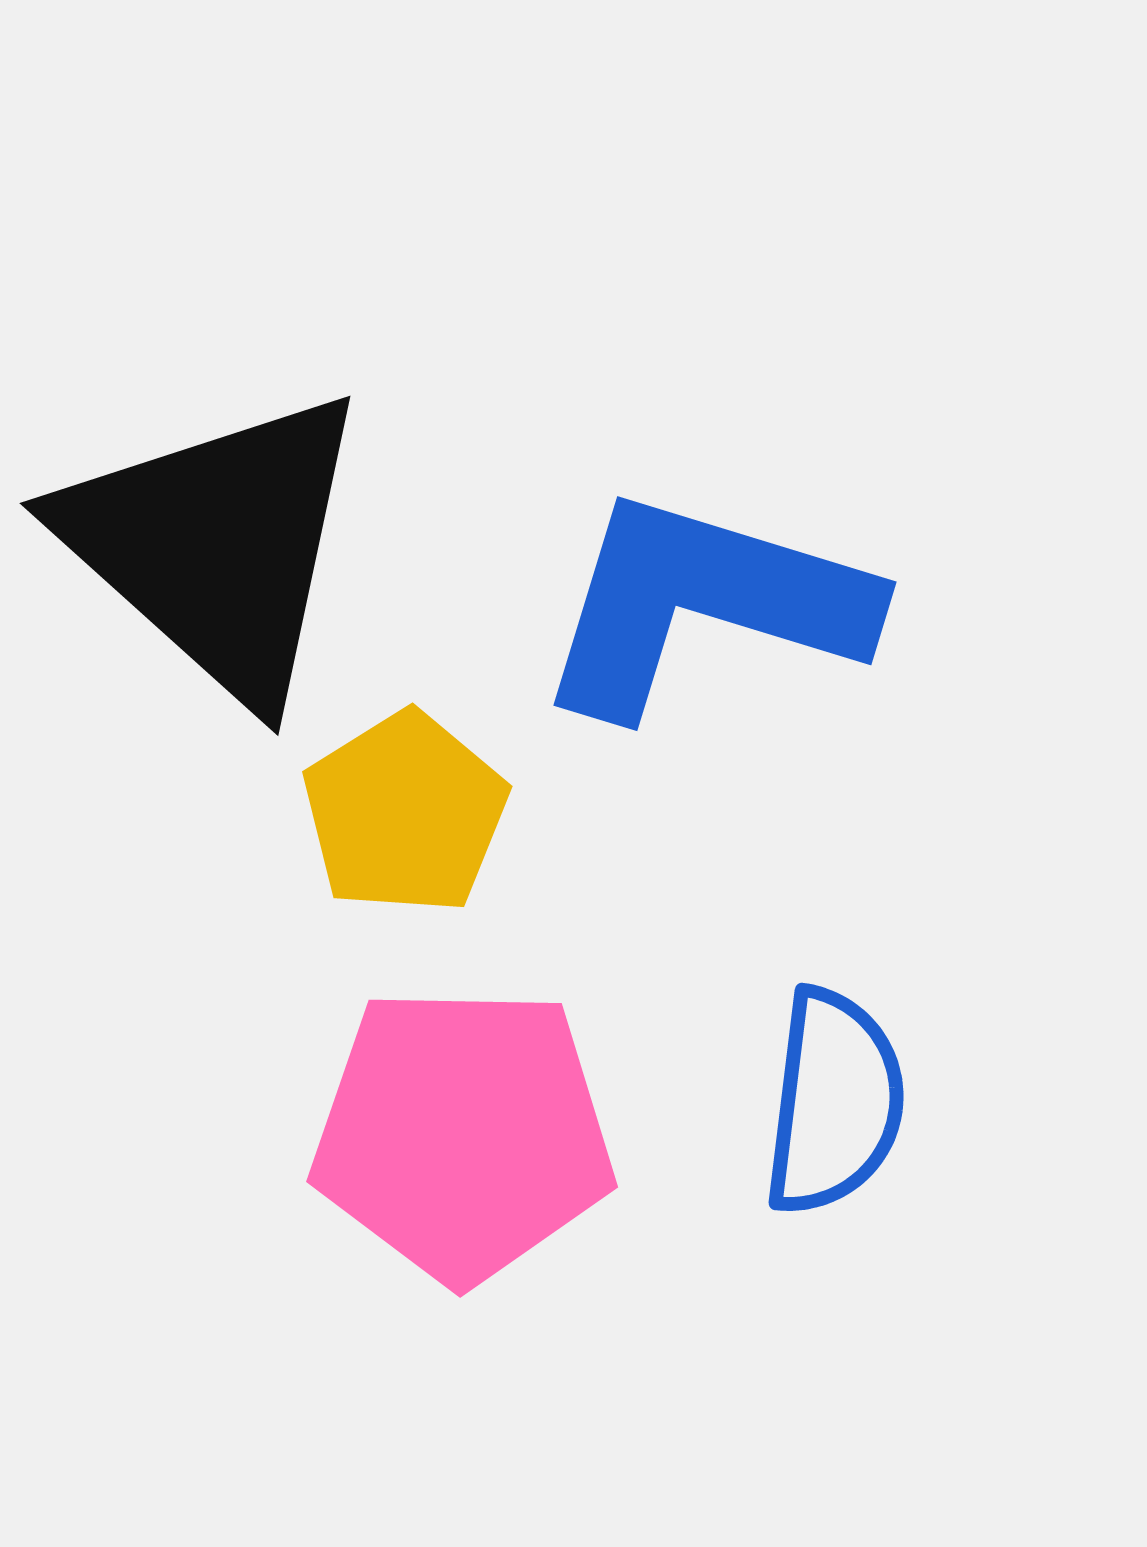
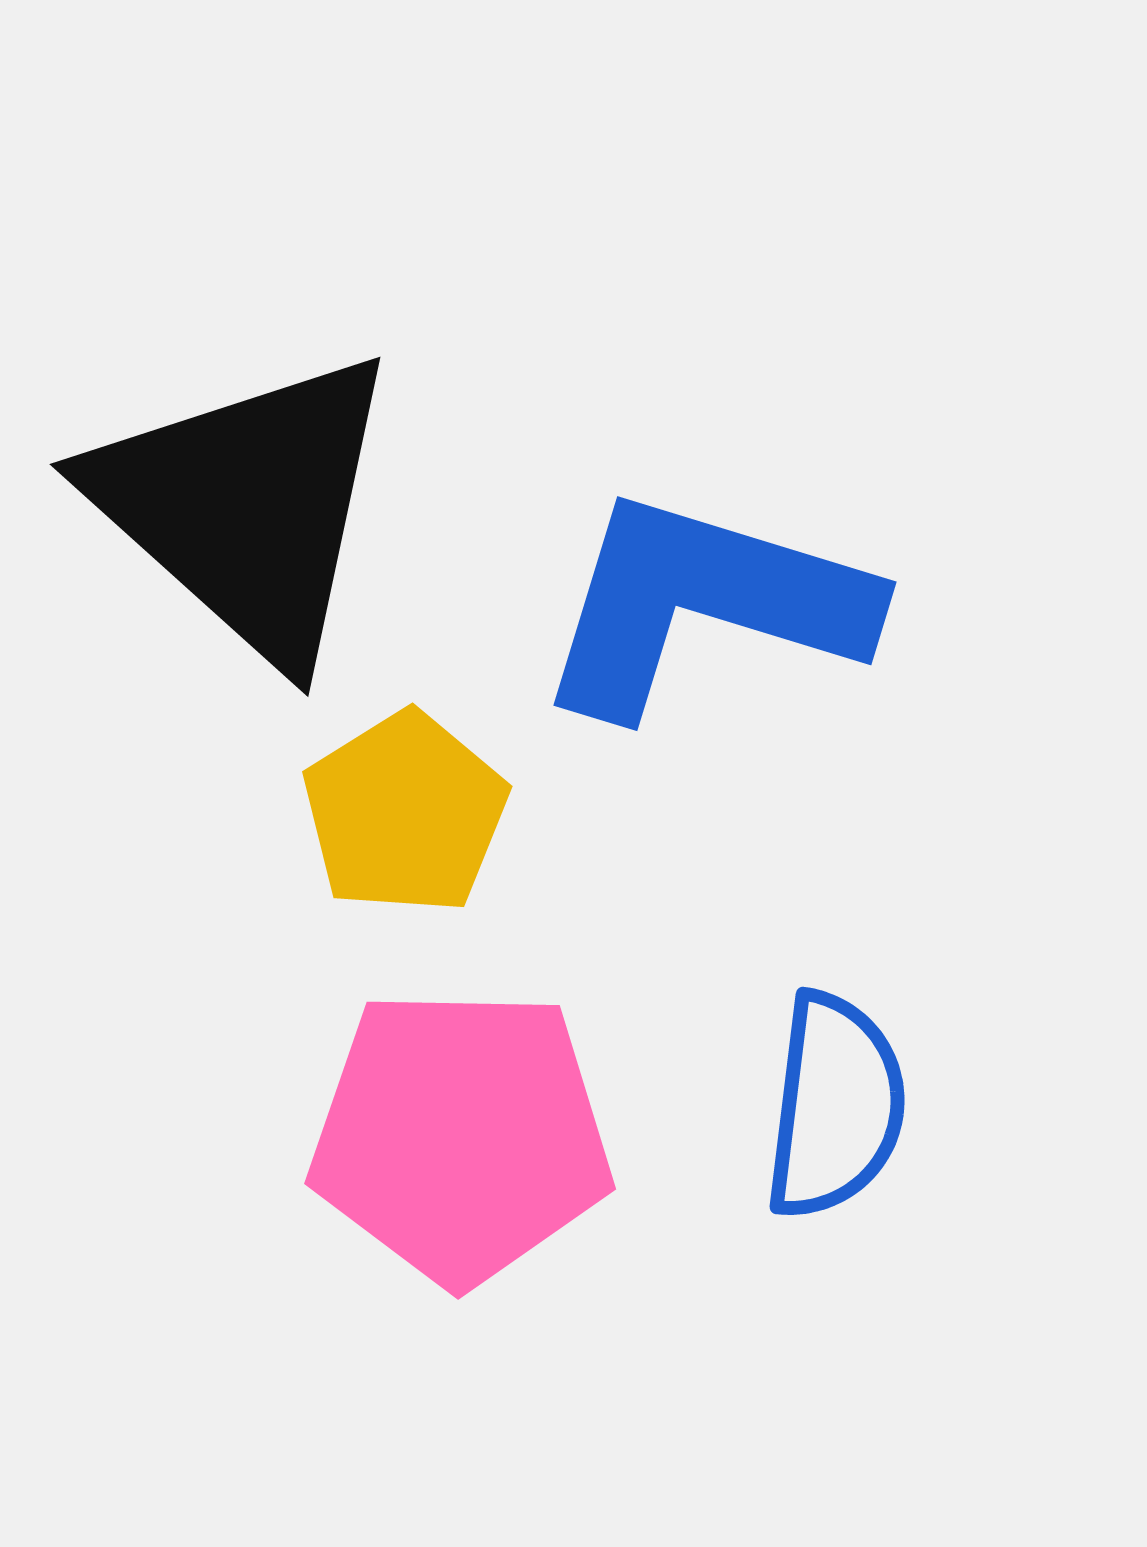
black triangle: moved 30 px right, 39 px up
blue semicircle: moved 1 px right, 4 px down
pink pentagon: moved 2 px left, 2 px down
